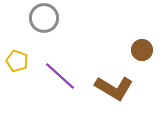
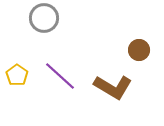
brown circle: moved 3 px left
yellow pentagon: moved 14 px down; rotated 15 degrees clockwise
brown L-shape: moved 1 px left, 1 px up
